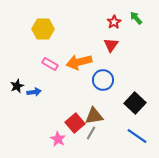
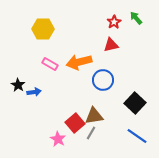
red triangle: rotated 42 degrees clockwise
black star: moved 1 px right, 1 px up; rotated 16 degrees counterclockwise
